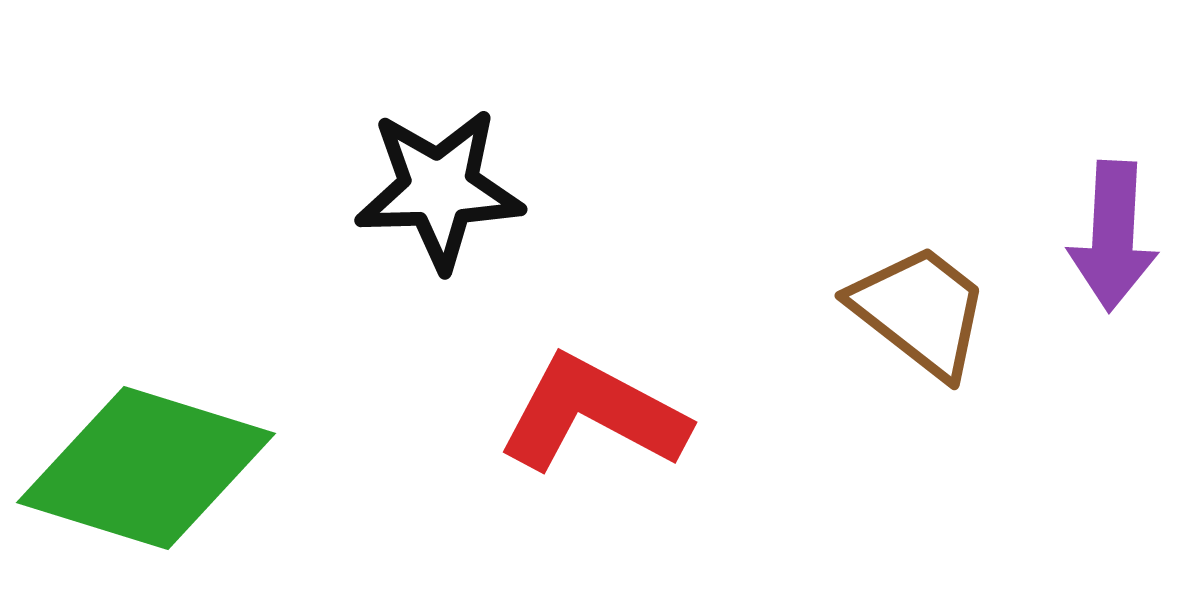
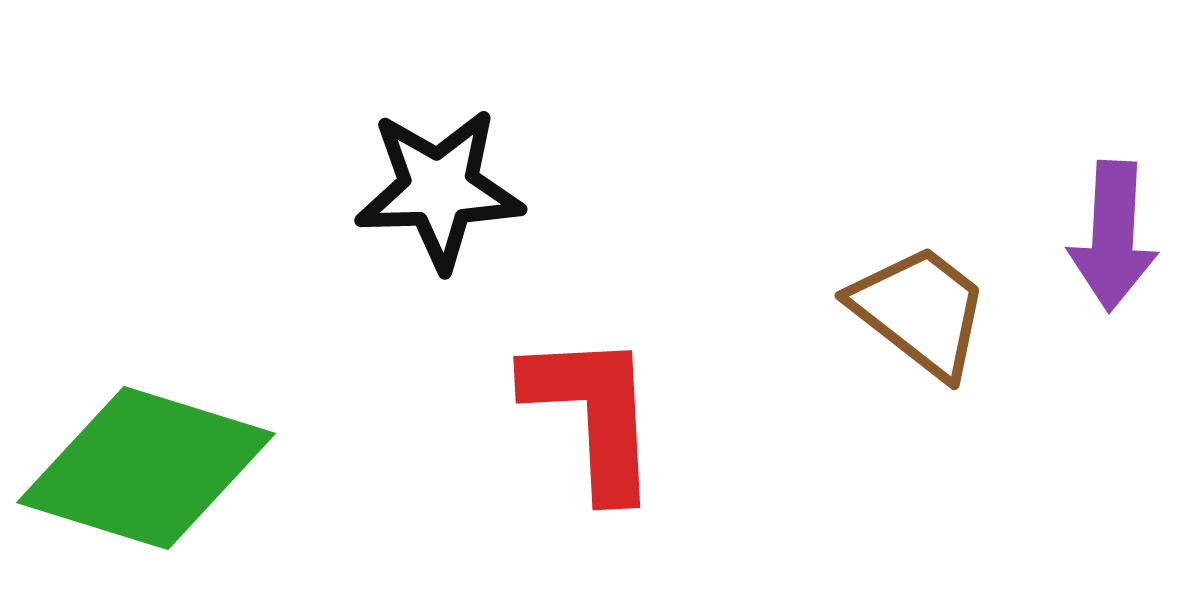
red L-shape: rotated 59 degrees clockwise
